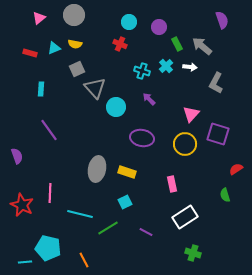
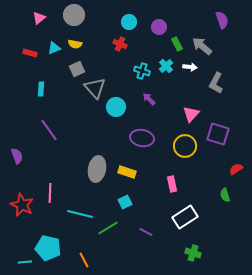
yellow circle at (185, 144): moved 2 px down
